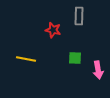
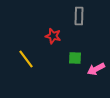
red star: moved 6 px down
yellow line: rotated 42 degrees clockwise
pink arrow: moved 2 px left, 1 px up; rotated 72 degrees clockwise
